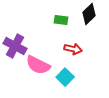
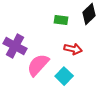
pink semicircle: rotated 105 degrees clockwise
cyan square: moved 1 px left, 1 px up
